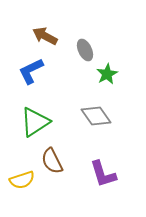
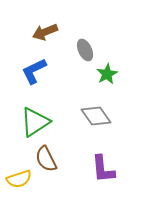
brown arrow: moved 4 px up; rotated 50 degrees counterclockwise
blue L-shape: moved 3 px right
brown semicircle: moved 6 px left, 2 px up
purple L-shape: moved 5 px up; rotated 12 degrees clockwise
yellow semicircle: moved 3 px left, 1 px up
